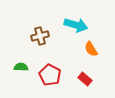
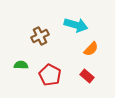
brown cross: rotated 12 degrees counterclockwise
orange semicircle: rotated 105 degrees counterclockwise
green semicircle: moved 2 px up
red rectangle: moved 2 px right, 3 px up
